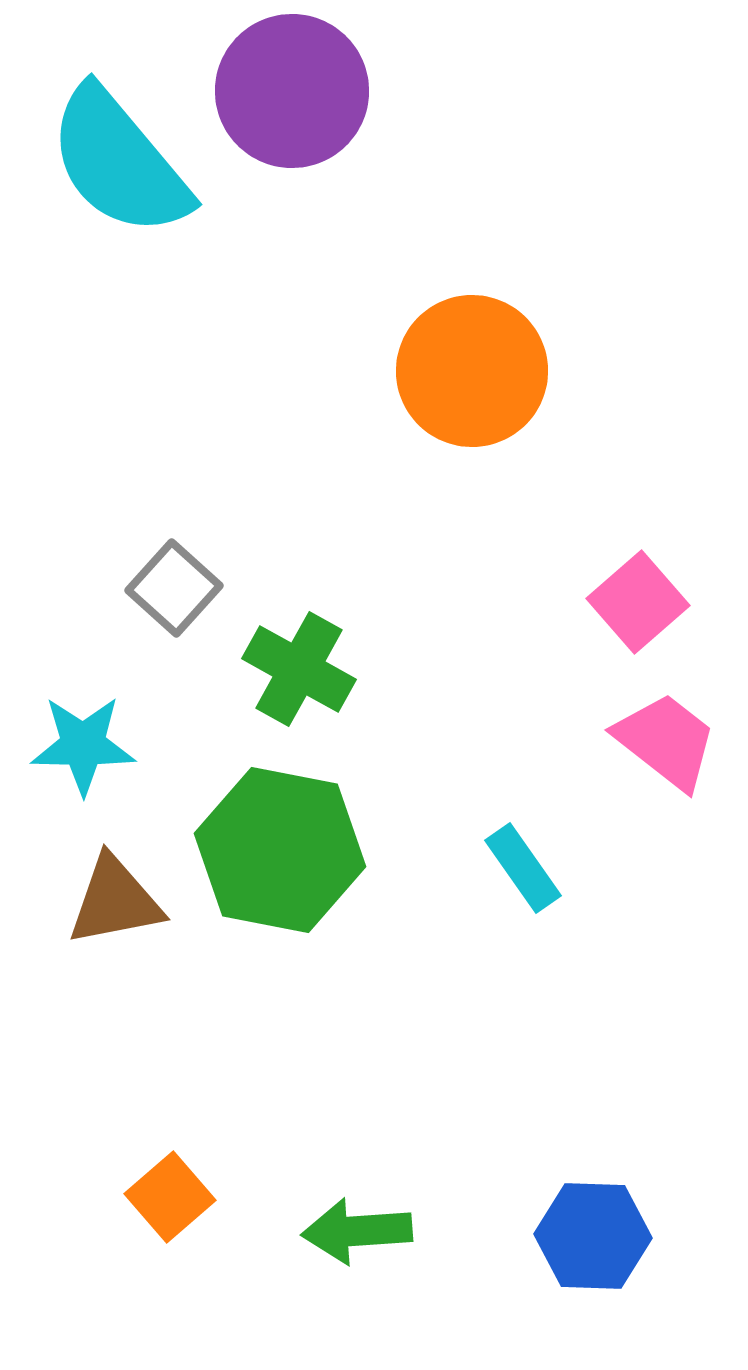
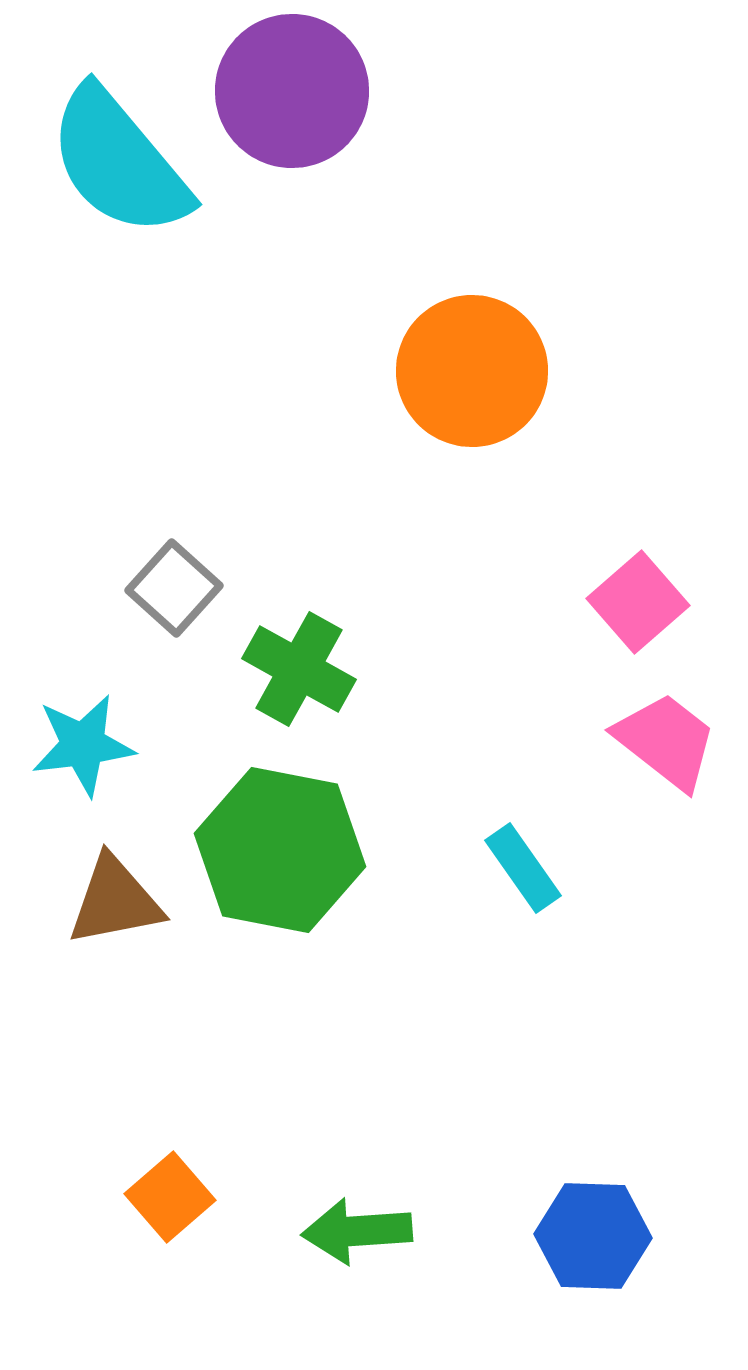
cyan star: rotated 8 degrees counterclockwise
